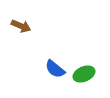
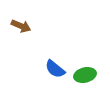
green ellipse: moved 1 px right, 1 px down; rotated 10 degrees clockwise
